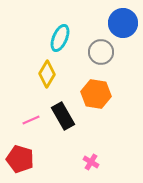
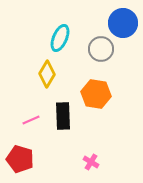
gray circle: moved 3 px up
black rectangle: rotated 28 degrees clockwise
